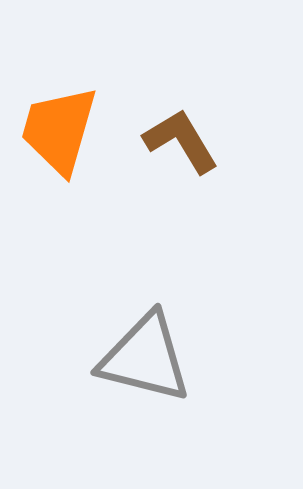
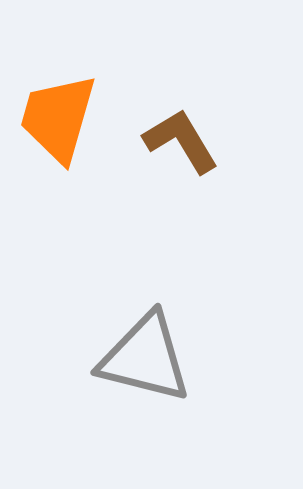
orange trapezoid: moved 1 px left, 12 px up
